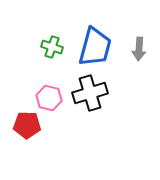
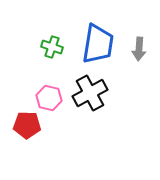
blue trapezoid: moved 3 px right, 3 px up; rotated 6 degrees counterclockwise
black cross: rotated 12 degrees counterclockwise
